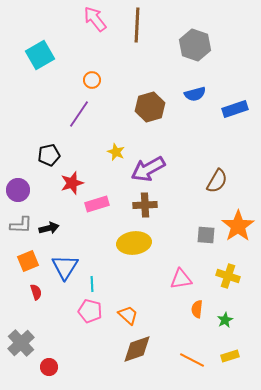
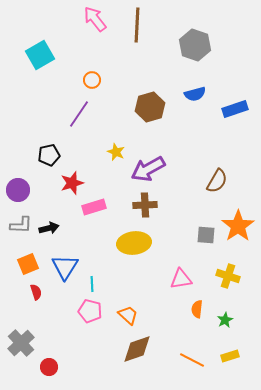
pink rectangle: moved 3 px left, 3 px down
orange square: moved 3 px down
